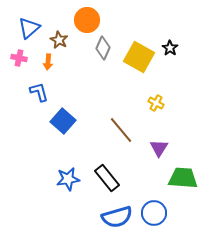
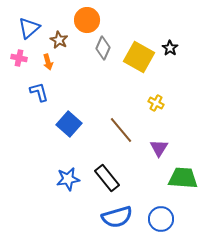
orange arrow: rotated 21 degrees counterclockwise
blue square: moved 6 px right, 3 px down
blue circle: moved 7 px right, 6 px down
